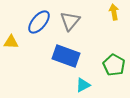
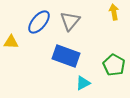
cyan triangle: moved 2 px up
